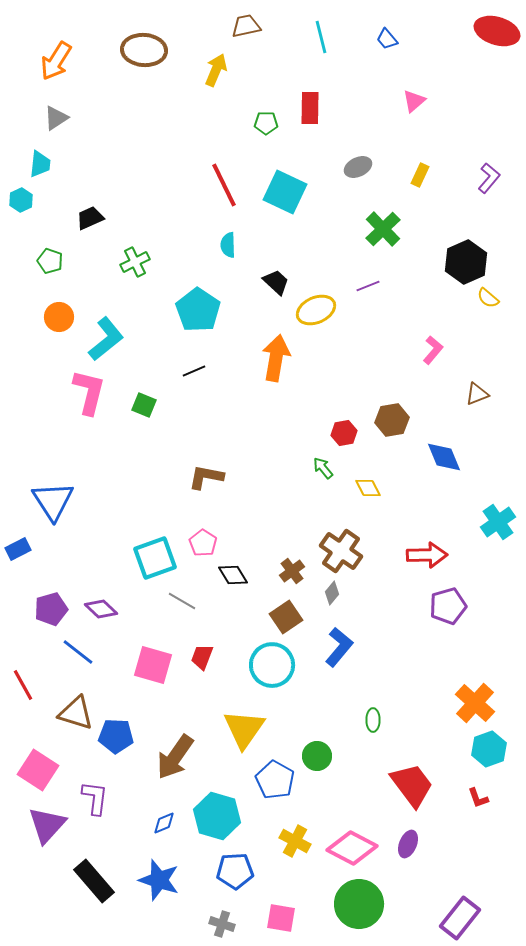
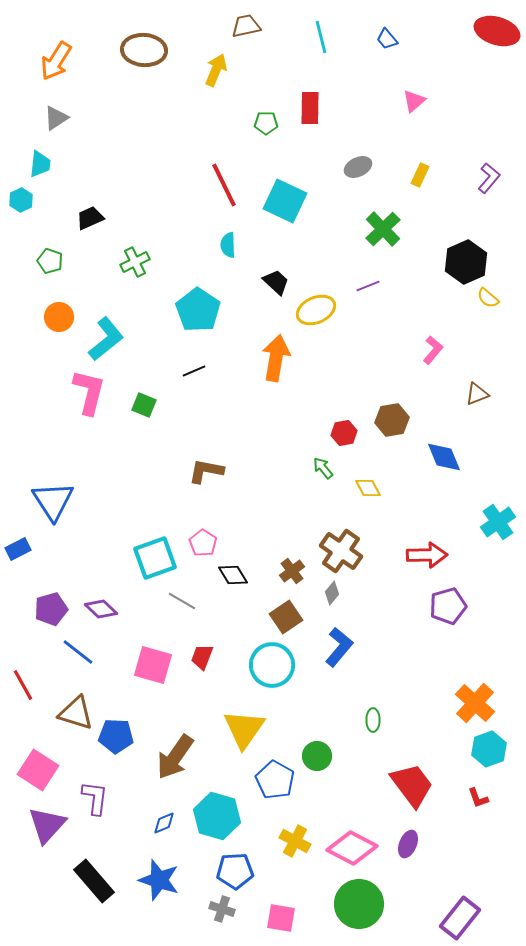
cyan square at (285, 192): moved 9 px down
brown L-shape at (206, 477): moved 6 px up
gray cross at (222, 924): moved 15 px up
